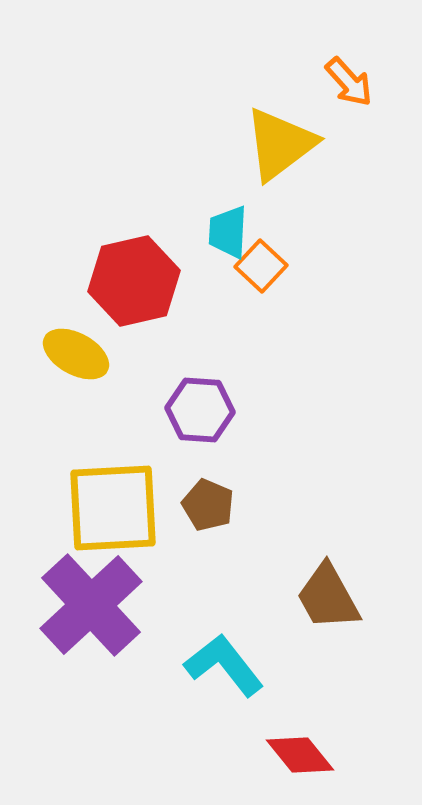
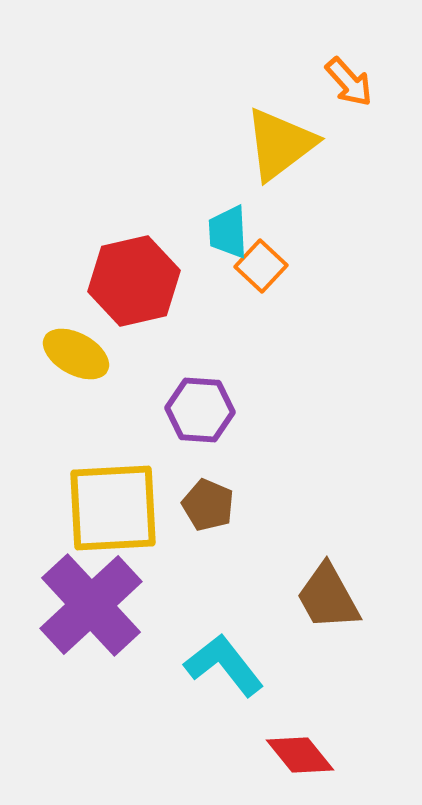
cyan trapezoid: rotated 6 degrees counterclockwise
